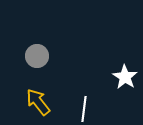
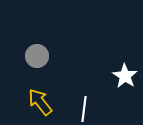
white star: moved 1 px up
yellow arrow: moved 2 px right
